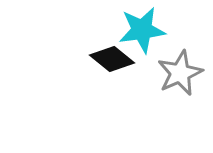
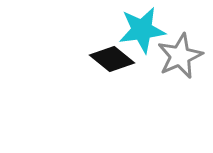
gray star: moved 17 px up
